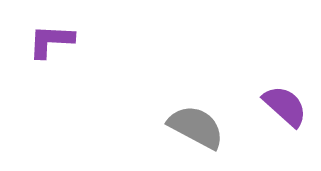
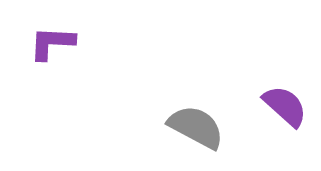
purple L-shape: moved 1 px right, 2 px down
